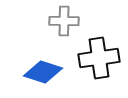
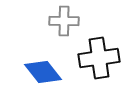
blue diamond: rotated 33 degrees clockwise
